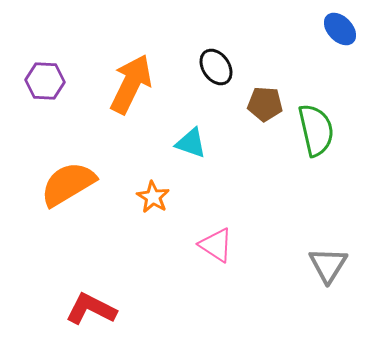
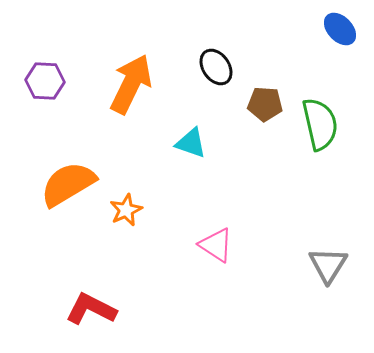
green semicircle: moved 4 px right, 6 px up
orange star: moved 27 px left, 13 px down; rotated 16 degrees clockwise
